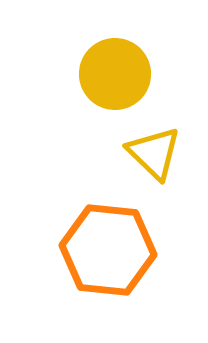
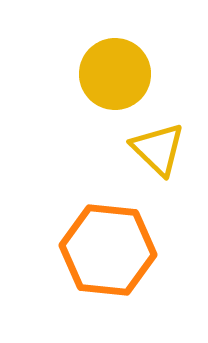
yellow triangle: moved 4 px right, 4 px up
